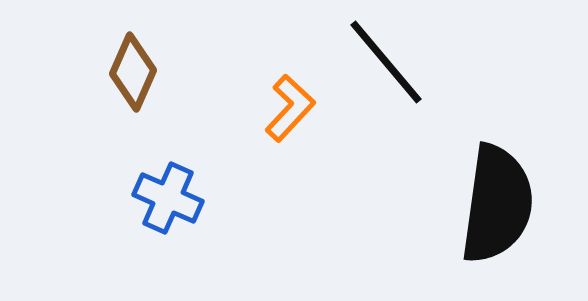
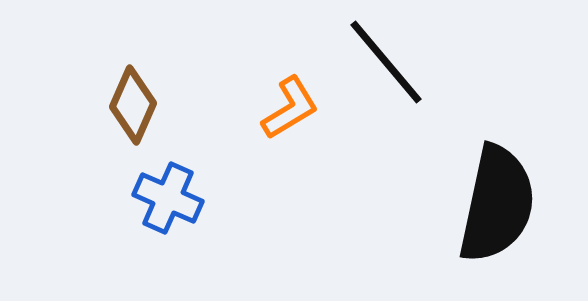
brown diamond: moved 33 px down
orange L-shape: rotated 16 degrees clockwise
black semicircle: rotated 4 degrees clockwise
